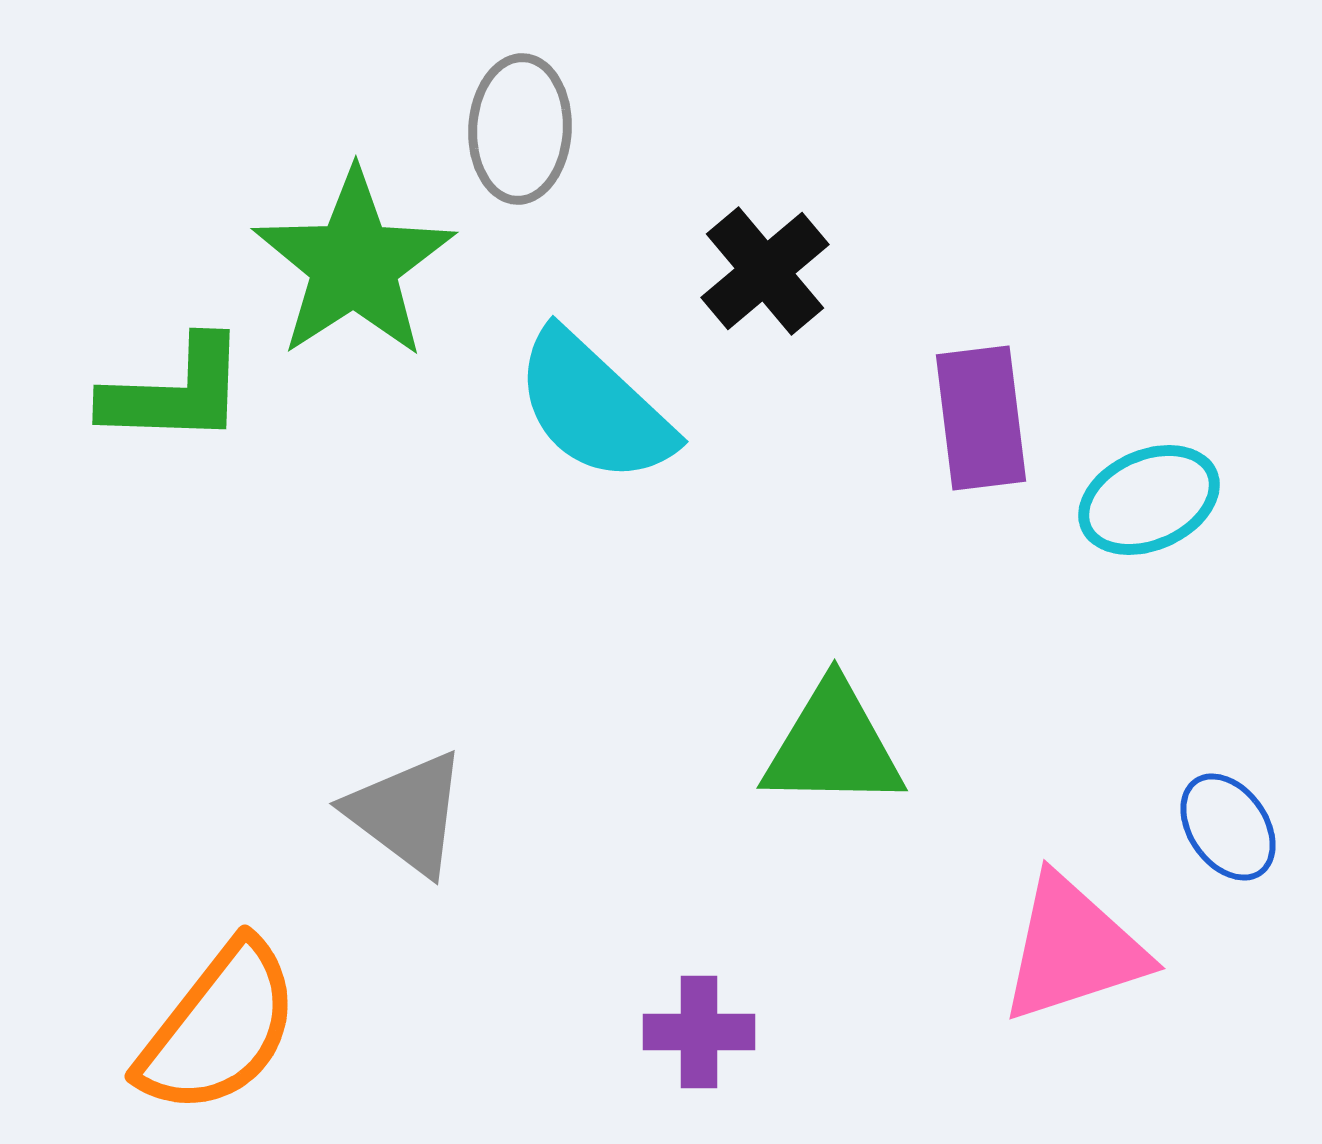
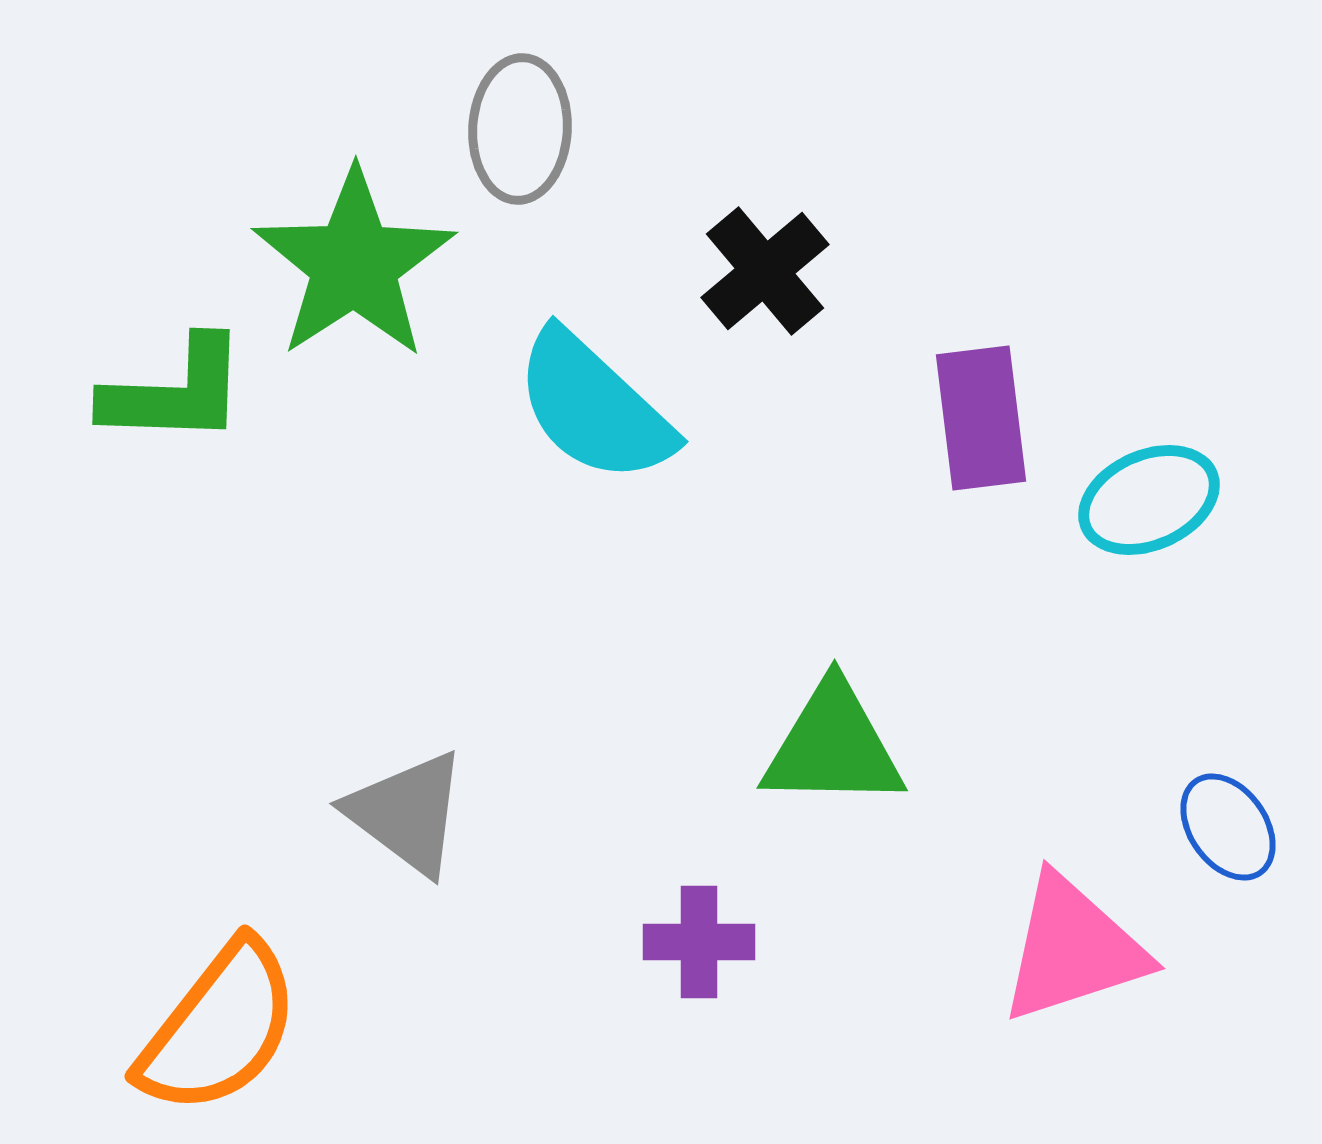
purple cross: moved 90 px up
